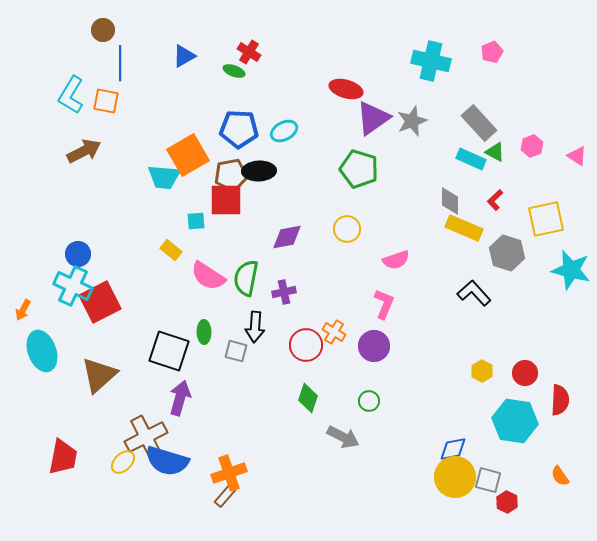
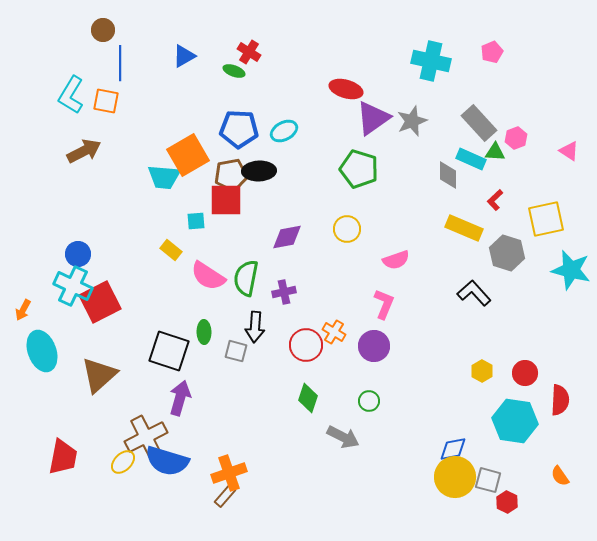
pink hexagon at (532, 146): moved 16 px left, 8 px up
green triangle at (495, 152): rotated 25 degrees counterclockwise
pink triangle at (577, 156): moved 8 px left, 5 px up
gray diamond at (450, 201): moved 2 px left, 26 px up
